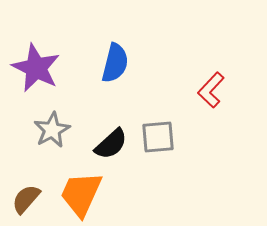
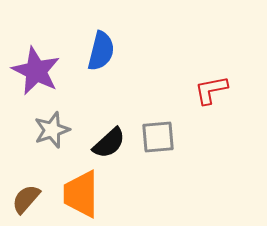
blue semicircle: moved 14 px left, 12 px up
purple star: moved 3 px down
red L-shape: rotated 36 degrees clockwise
gray star: rotated 9 degrees clockwise
black semicircle: moved 2 px left, 1 px up
orange trapezoid: rotated 24 degrees counterclockwise
